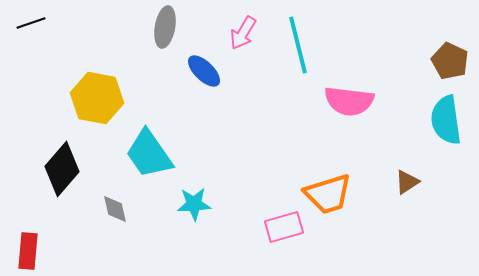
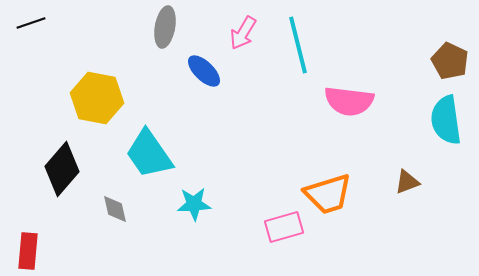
brown triangle: rotated 12 degrees clockwise
